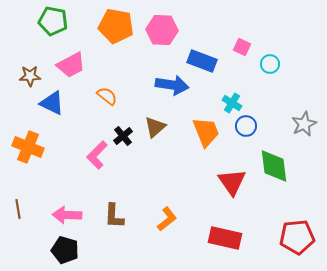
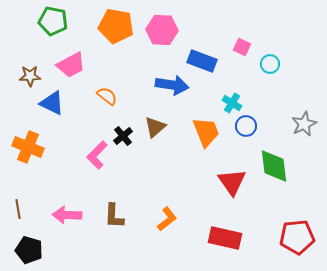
black pentagon: moved 36 px left
